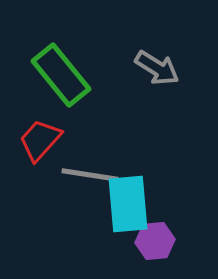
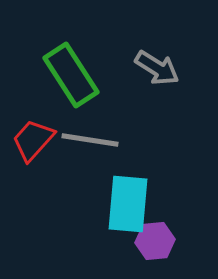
green rectangle: moved 10 px right; rotated 6 degrees clockwise
red trapezoid: moved 7 px left
gray line: moved 35 px up
cyan rectangle: rotated 10 degrees clockwise
